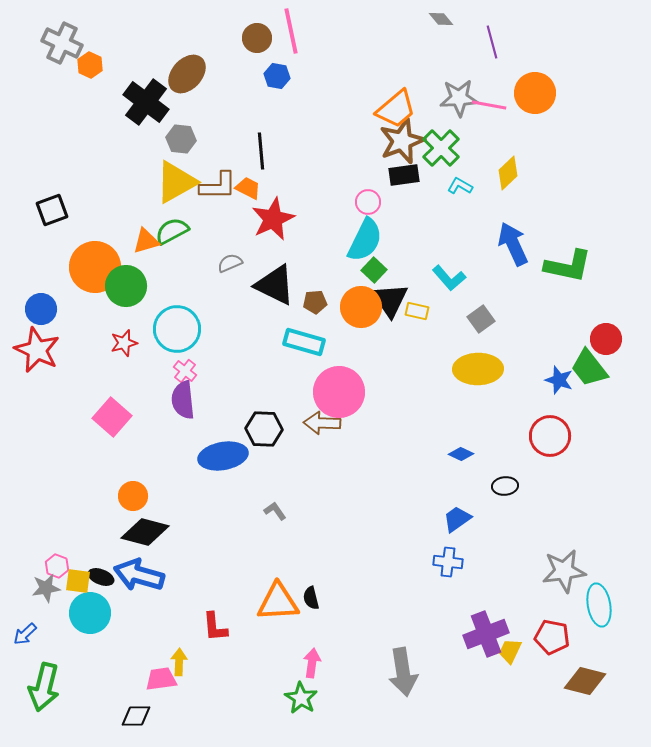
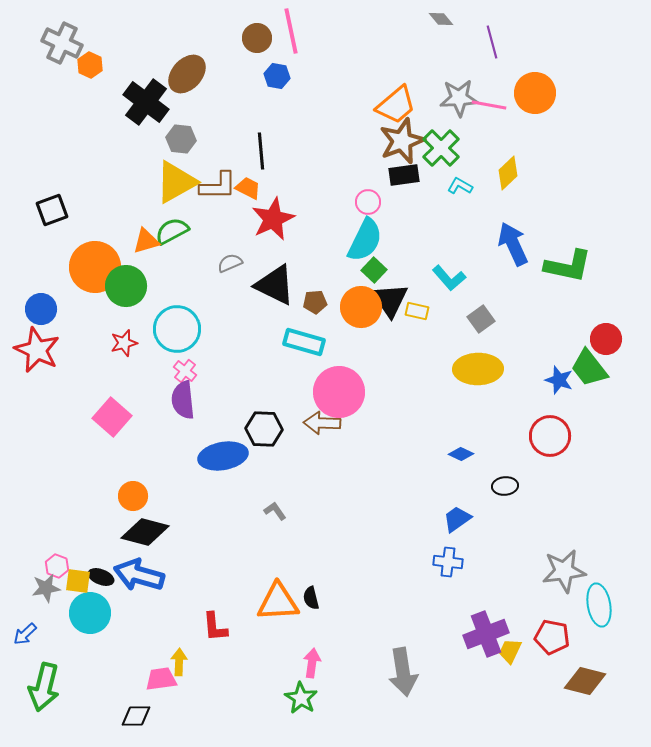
orange trapezoid at (396, 109): moved 4 px up
